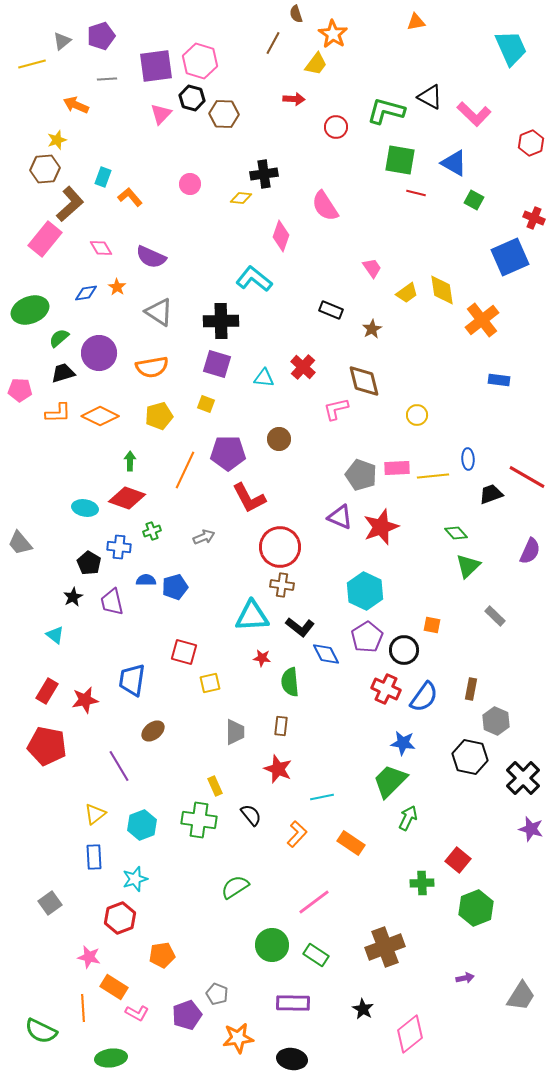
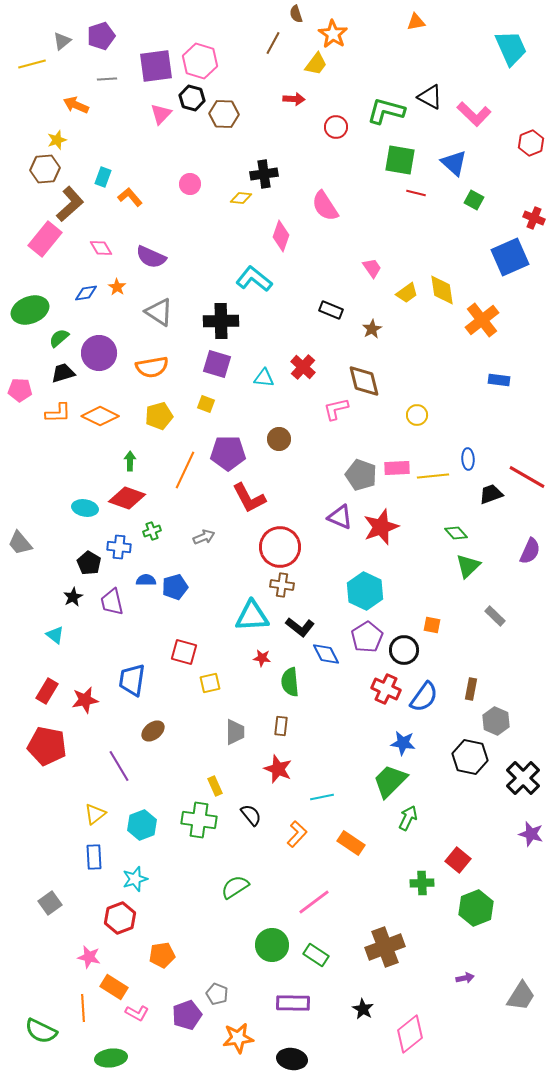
blue triangle at (454, 163): rotated 12 degrees clockwise
purple star at (531, 829): moved 5 px down
